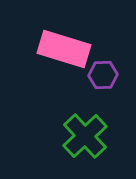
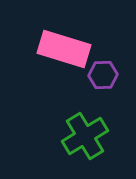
green cross: rotated 12 degrees clockwise
